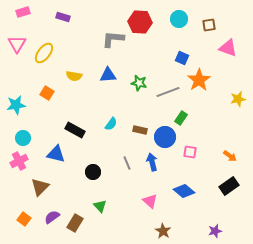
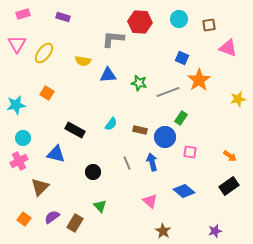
pink rectangle at (23, 12): moved 2 px down
yellow semicircle at (74, 76): moved 9 px right, 15 px up
